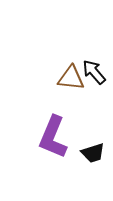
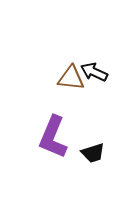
black arrow: rotated 24 degrees counterclockwise
